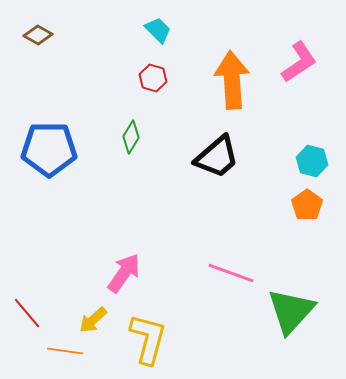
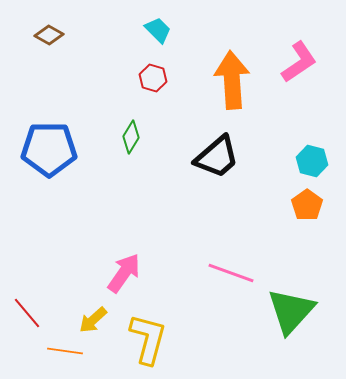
brown diamond: moved 11 px right
